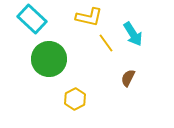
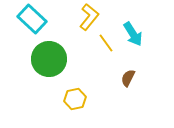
yellow L-shape: rotated 64 degrees counterclockwise
yellow hexagon: rotated 15 degrees clockwise
